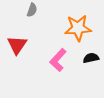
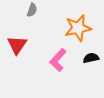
orange star: rotated 8 degrees counterclockwise
